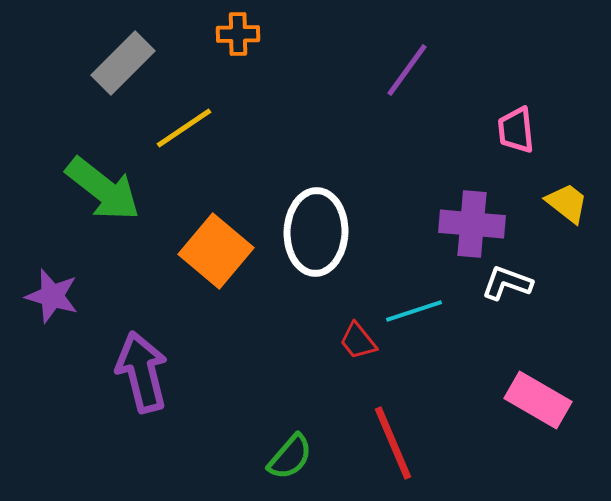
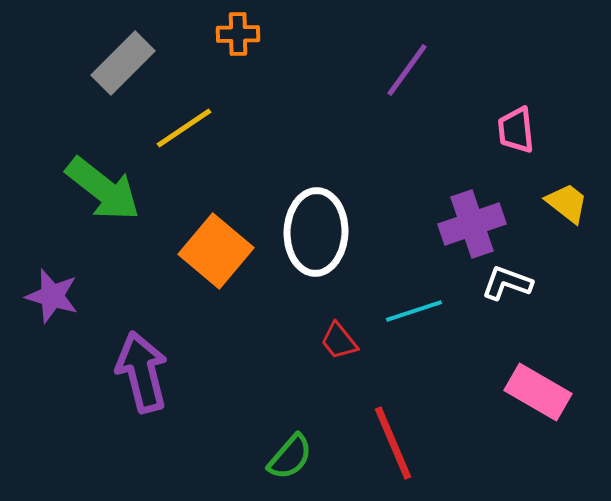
purple cross: rotated 24 degrees counterclockwise
red trapezoid: moved 19 px left
pink rectangle: moved 8 px up
